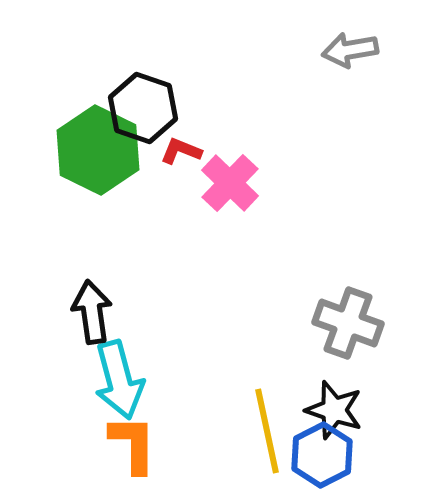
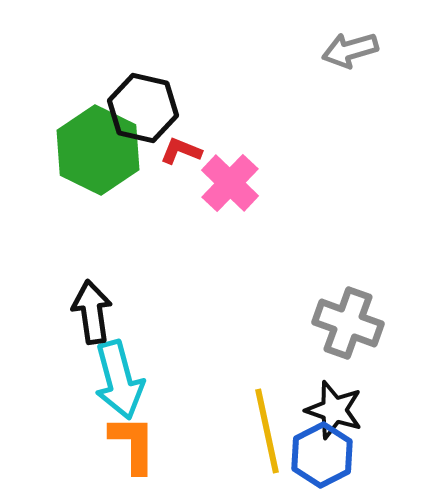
gray arrow: rotated 6 degrees counterclockwise
black hexagon: rotated 6 degrees counterclockwise
